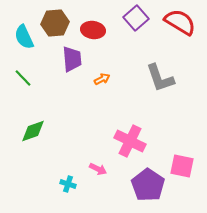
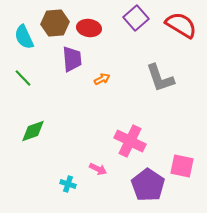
red semicircle: moved 1 px right, 3 px down
red ellipse: moved 4 px left, 2 px up
